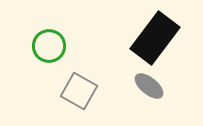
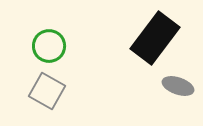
gray ellipse: moved 29 px right; rotated 20 degrees counterclockwise
gray square: moved 32 px left
